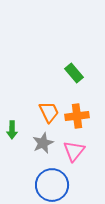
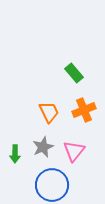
orange cross: moved 7 px right, 6 px up; rotated 15 degrees counterclockwise
green arrow: moved 3 px right, 24 px down
gray star: moved 4 px down
